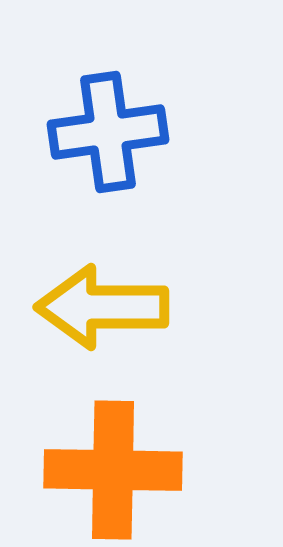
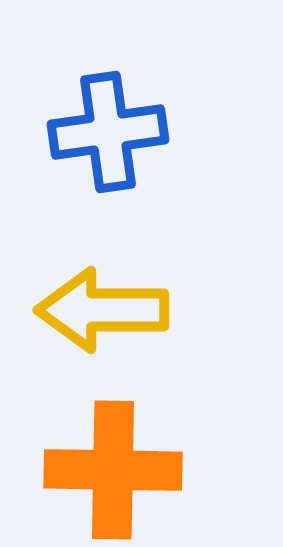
yellow arrow: moved 3 px down
